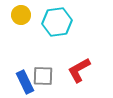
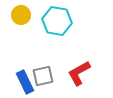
cyan hexagon: moved 1 px up; rotated 16 degrees clockwise
red L-shape: moved 3 px down
gray square: rotated 15 degrees counterclockwise
